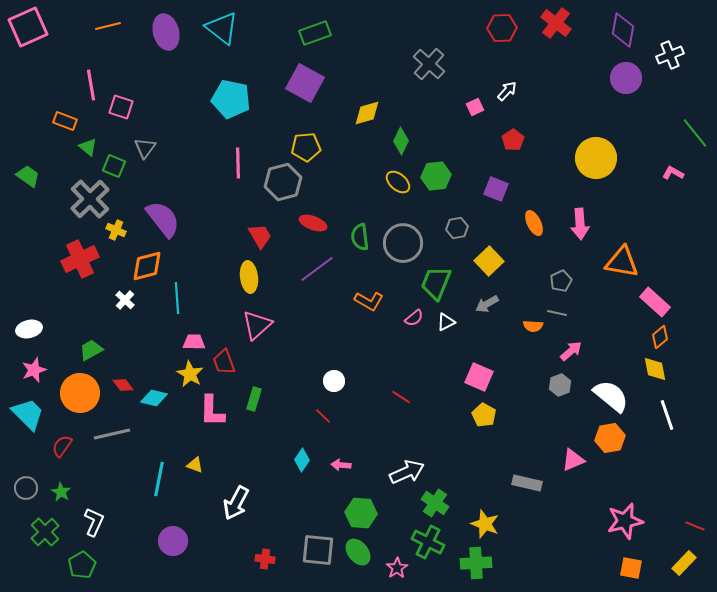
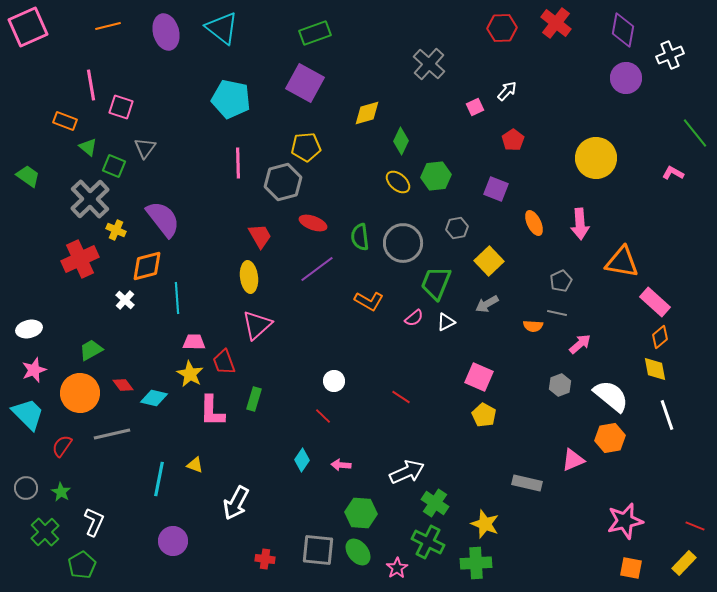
pink arrow at (571, 351): moved 9 px right, 7 px up
